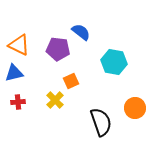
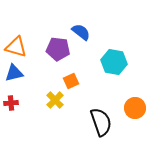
orange triangle: moved 3 px left, 2 px down; rotated 10 degrees counterclockwise
red cross: moved 7 px left, 1 px down
